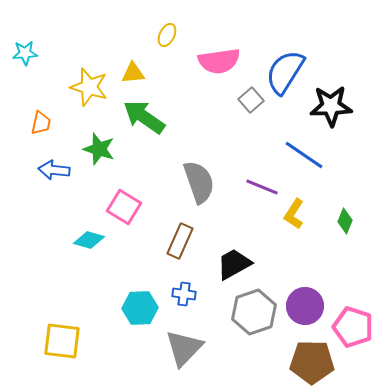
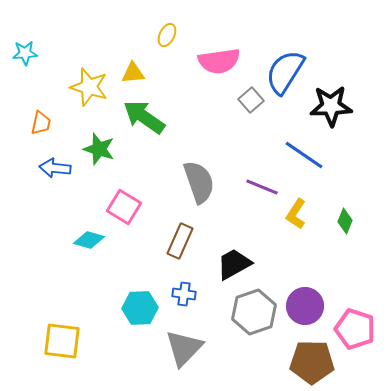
blue arrow: moved 1 px right, 2 px up
yellow L-shape: moved 2 px right
pink pentagon: moved 2 px right, 2 px down
